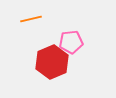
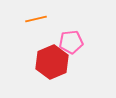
orange line: moved 5 px right
